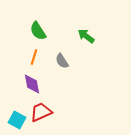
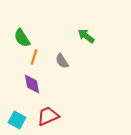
green semicircle: moved 16 px left, 7 px down
red trapezoid: moved 7 px right, 4 px down
